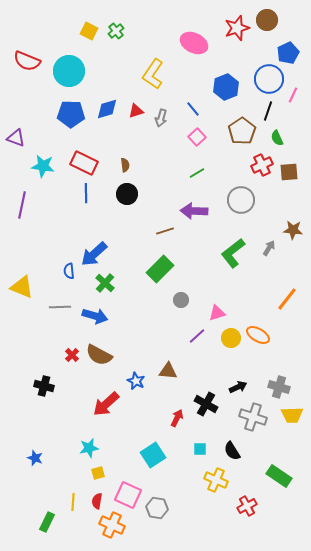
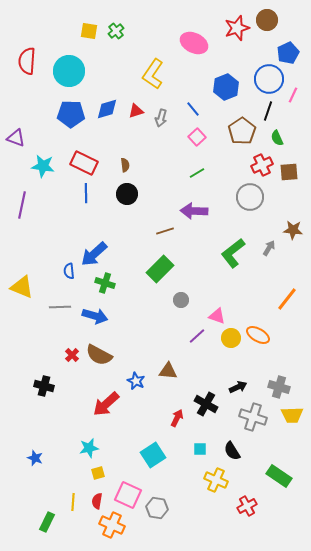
yellow square at (89, 31): rotated 18 degrees counterclockwise
red semicircle at (27, 61): rotated 72 degrees clockwise
gray circle at (241, 200): moved 9 px right, 3 px up
green cross at (105, 283): rotated 24 degrees counterclockwise
pink triangle at (217, 313): moved 3 px down; rotated 36 degrees clockwise
